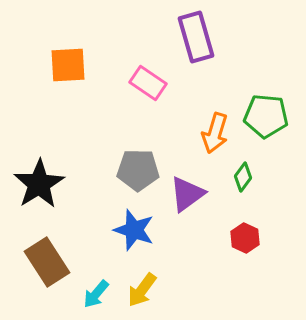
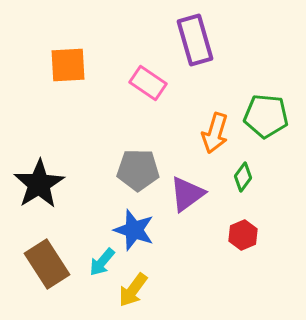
purple rectangle: moved 1 px left, 3 px down
red hexagon: moved 2 px left, 3 px up; rotated 12 degrees clockwise
brown rectangle: moved 2 px down
yellow arrow: moved 9 px left
cyan arrow: moved 6 px right, 32 px up
